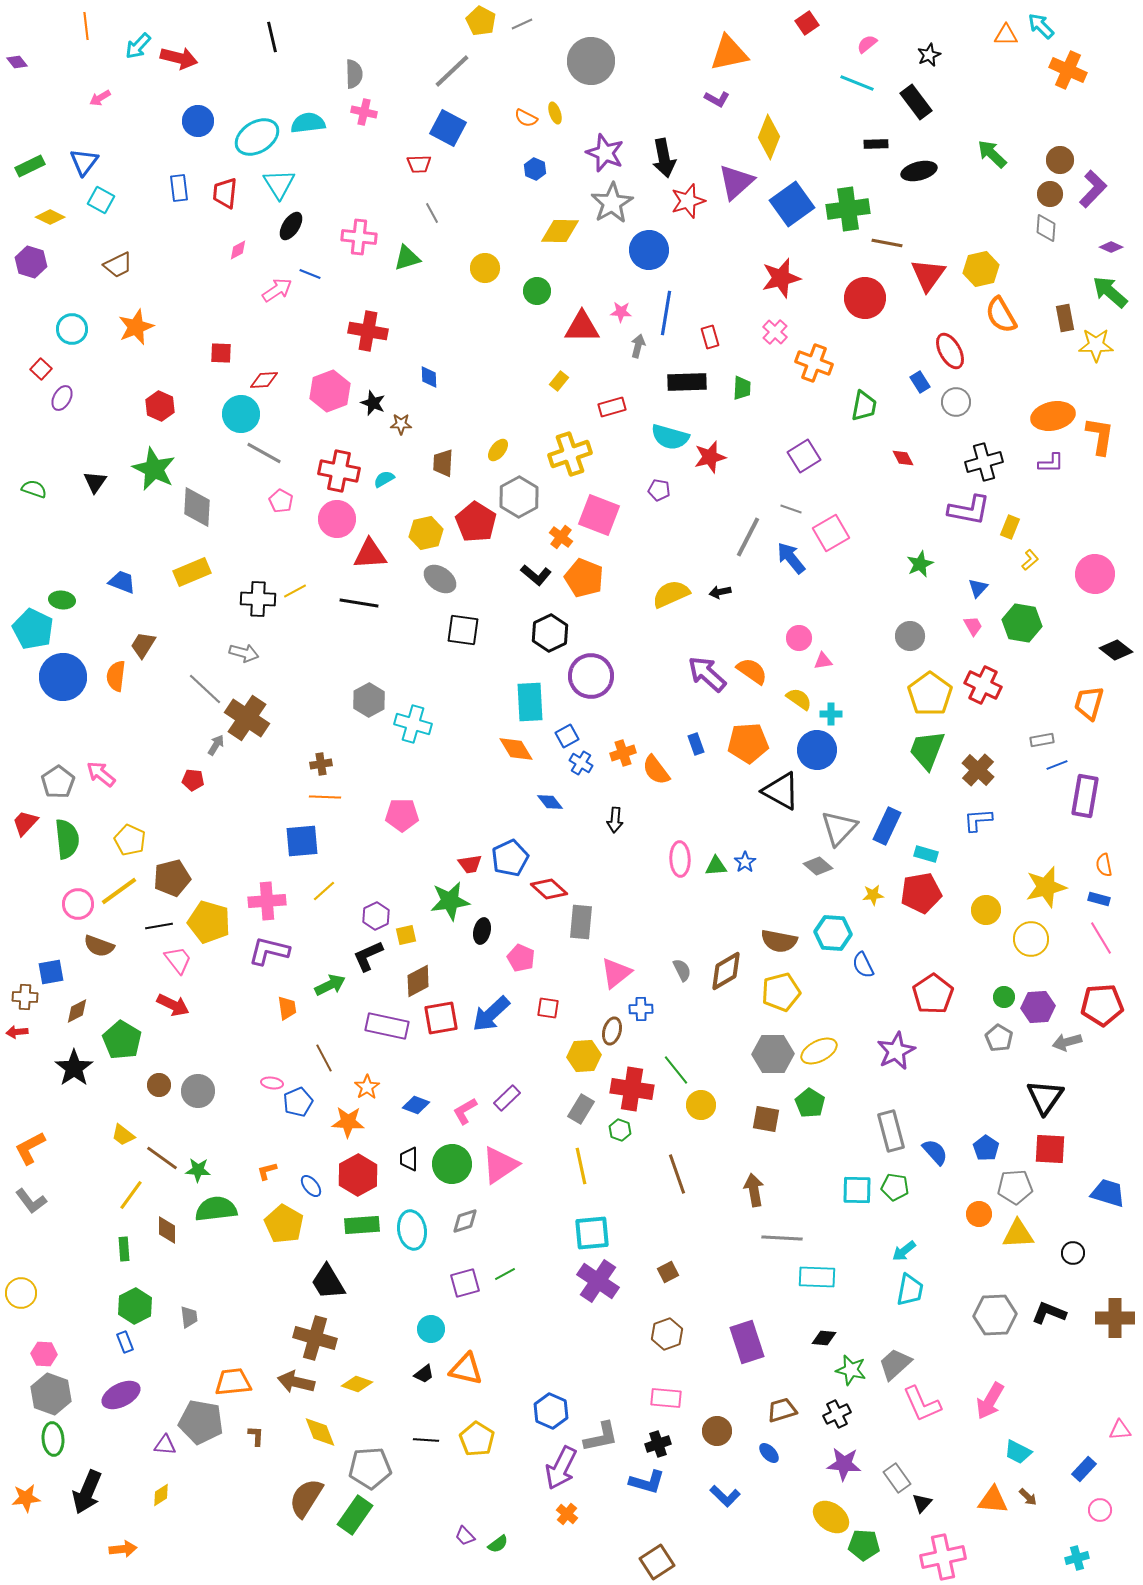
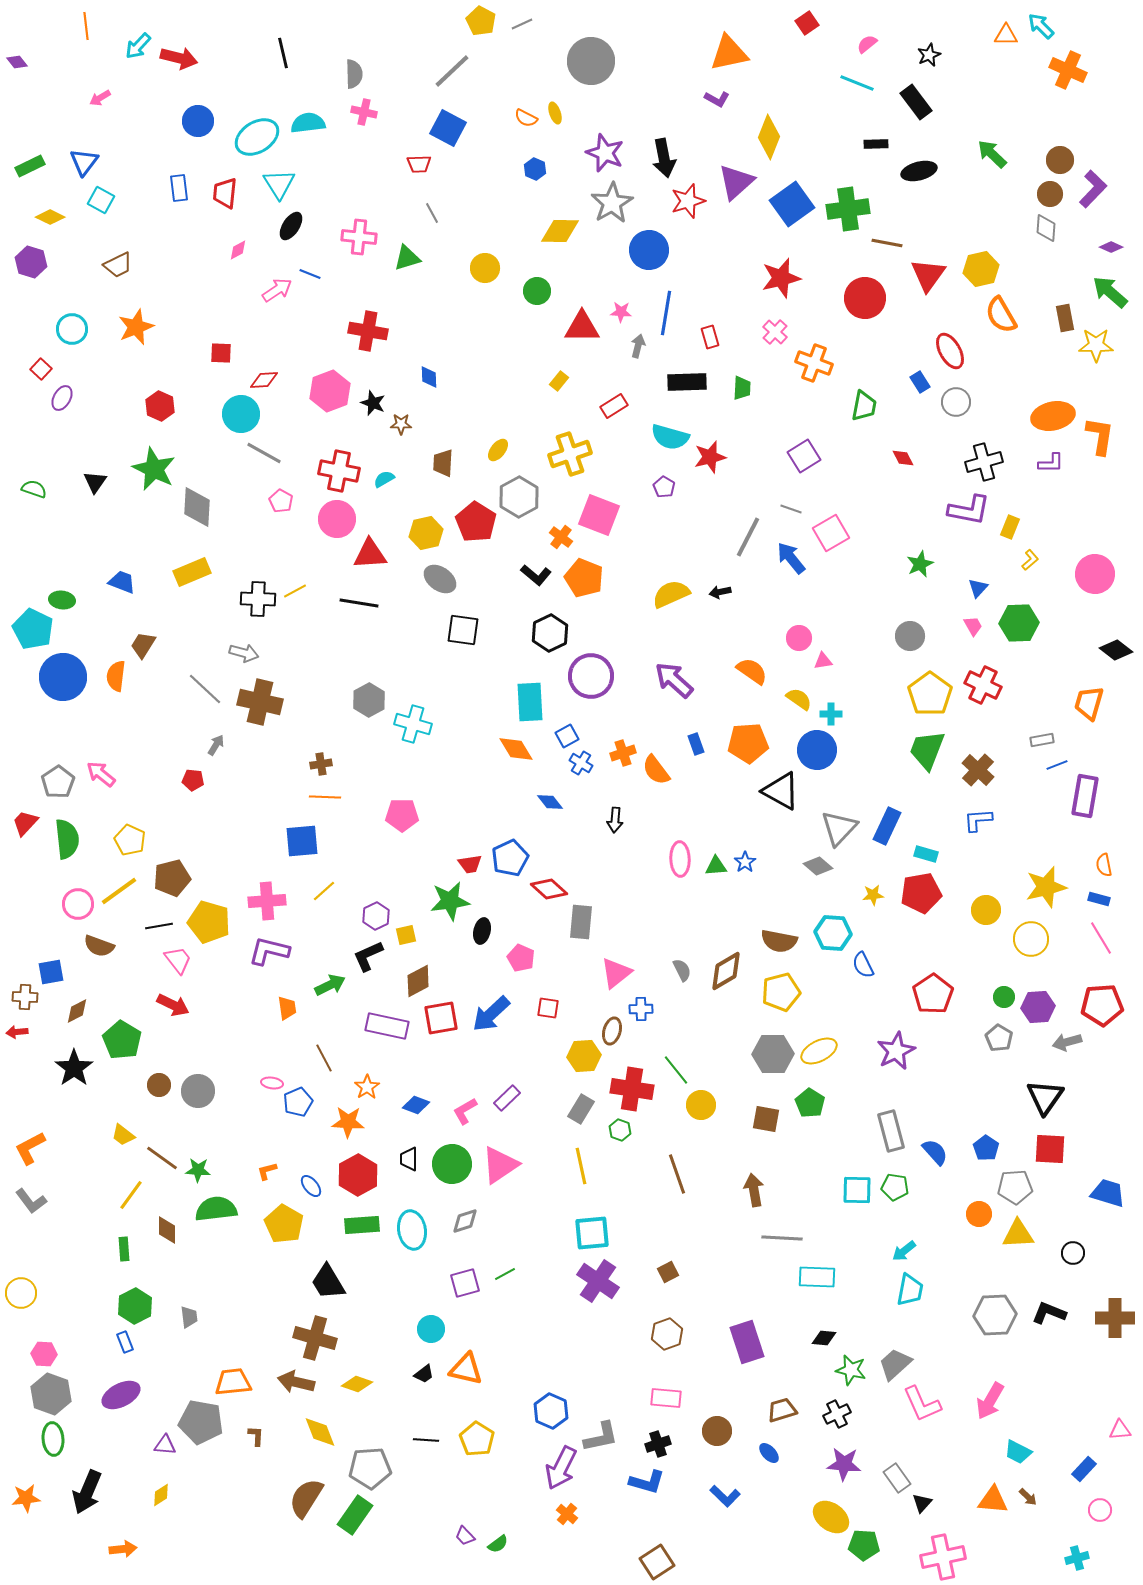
black line at (272, 37): moved 11 px right, 16 px down
red rectangle at (612, 407): moved 2 px right, 1 px up; rotated 16 degrees counterclockwise
purple pentagon at (659, 490): moved 5 px right, 3 px up; rotated 20 degrees clockwise
green hexagon at (1022, 623): moved 3 px left; rotated 12 degrees counterclockwise
purple arrow at (707, 674): moved 33 px left, 6 px down
brown cross at (247, 718): moved 13 px right, 16 px up; rotated 21 degrees counterclockwise
